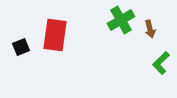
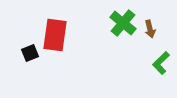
green cross: moved 2 px right, 3 px down; rotated 20 degrees counterclockwise
black square: moved 9 px right, 6 px down
